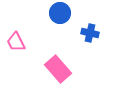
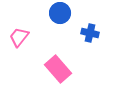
pink trapezoid: moved 3 px right, 5 px up; rotated 65 degrees clockwise
